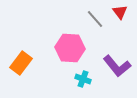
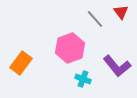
red triangle: moved 1 px right
pink hexagon: rotated 24 degrees counterclockwise
